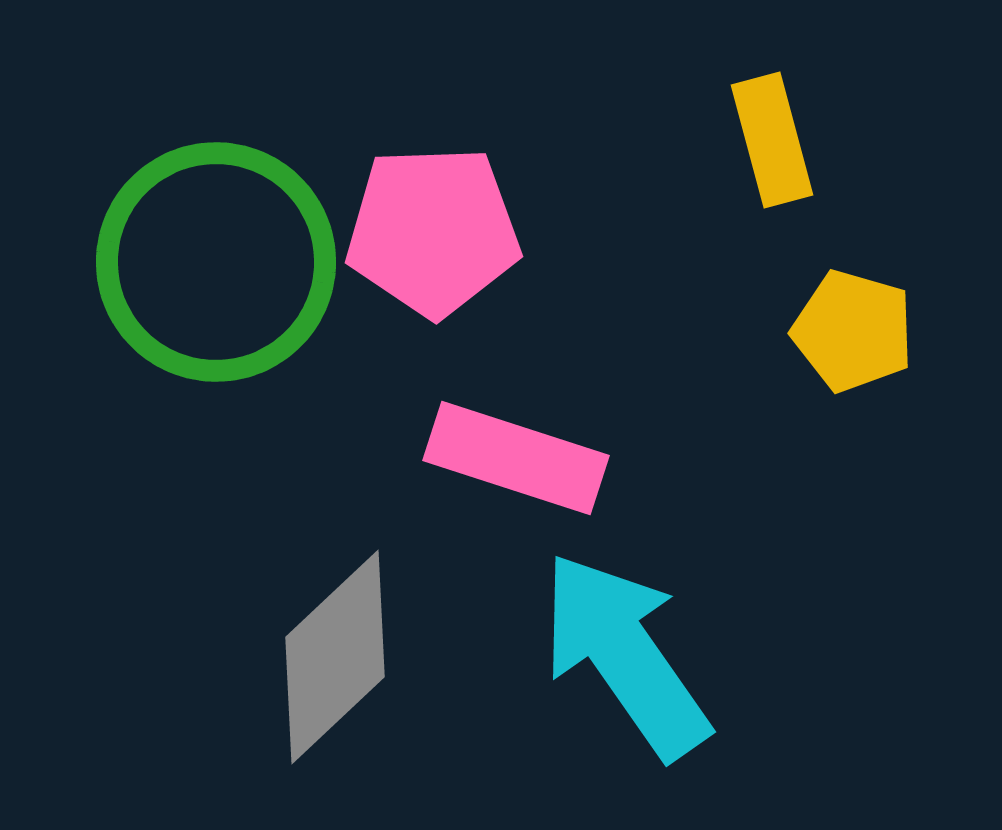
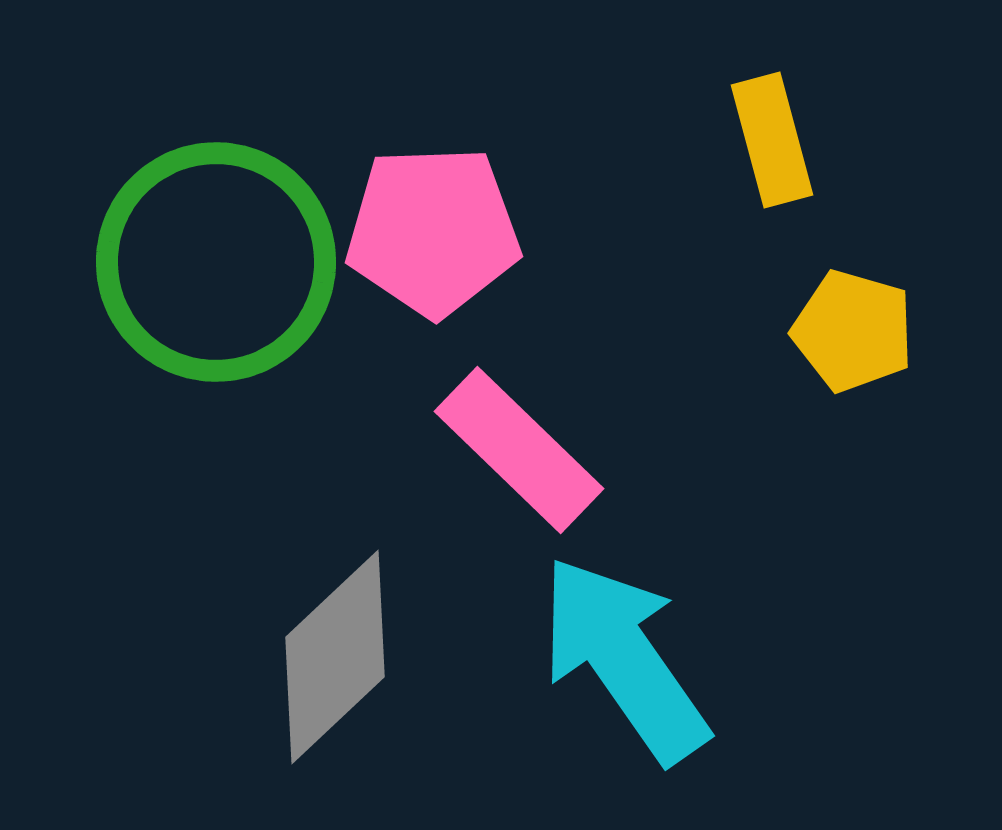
pink rectangle: moved 3 px right, 8 px up; rotated 26 degrees clockwise
cyan arrow: moved 1 px left, 4 px down
